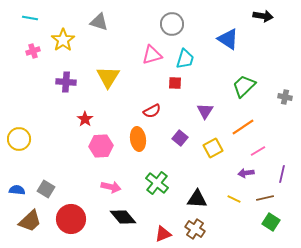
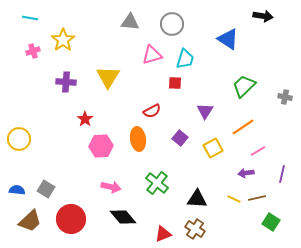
gray triangle: moved 31 px right; rotated 12 degrees counterclockwise
brown line: moved 8 px left
